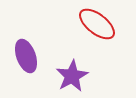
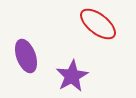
red ellipse: moved 1 px right
